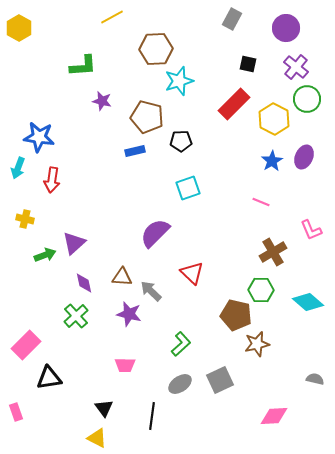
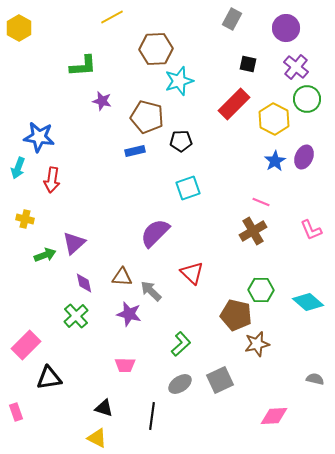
blue star at (272, 161): moved 3 px right
brown cross at (273, 252): moved 20 px left, 21 px up
black triangle at (104, 408): rotated 36 degrees counterclockwise
